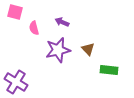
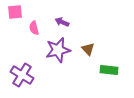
pink square: rotated 21 degrees counterclockwise
purple cross: moved 6 px right, 7 px up
